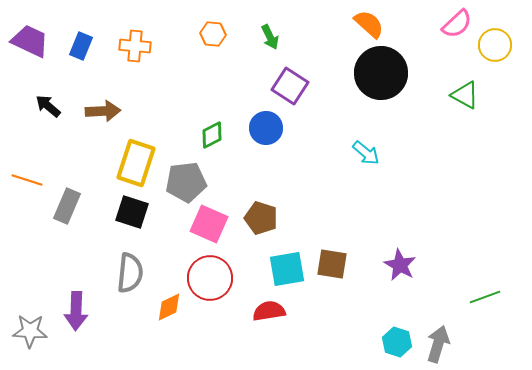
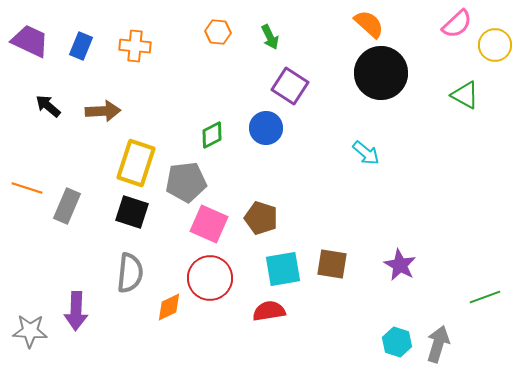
orange hexagon: moved 5 px right, 2 px up
orange line: moved 8 px down
cyan square: moved 4 px left
